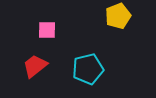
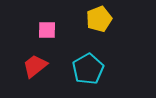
yellow pentagon: moved 19 px left, 3 px down
cyan pentagon: rotated 16 degrees counterclockwise
